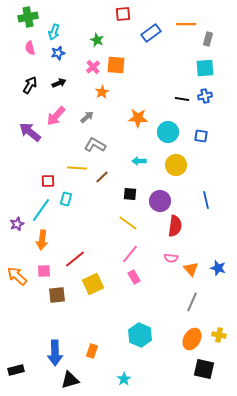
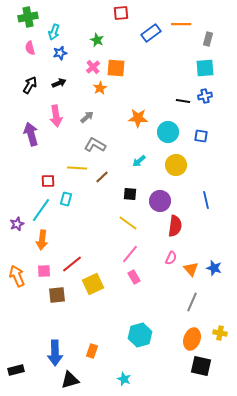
red square at (123, 14): moved 2 px left, 1 px up
orange line at (186, 24): moved 5 px left
blue star at (58, 53): moved 2 px right
orange square at (116, 65): moved 3 px down
orange star at (102, 92): moved 2 px left, 4 px up
black line at (182, 99): moved 1 px right, 2 px down
pink arrow at (56, 116): rotated 50 degrees counterclockwise
purple arrow at (30, 132): moved 1 px right, 2 px down; rotated 35 degrees clockwise
cyan arrow at (139, 161): rotated 40 degrees counterclockwise
pink semicircle at (171, 258): rotated 72 degrees counterclockwise
red line at (75, 259): moved 3 px left, 5 px down
blue star at (218, 268): moved 4 px left
orange arrow at (17, 276): rotated 25 degrees clockwise
cyan hexagon at (140, 335): rotated 20 degrees clockwise
yellow cross at (219, 335): moved 1 px right, 2 px up
orange ellipse at (192, 339): rotated 10 degrees counterclockwise
black square at (204, 369): moved 3 px left, 3 px up
cyan star at (124, 379): rotated 16 degrees counterclockwise
